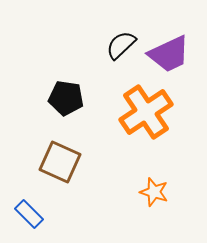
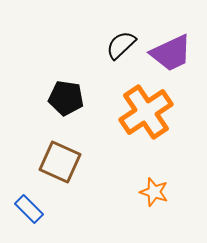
purple trapezoid: moved 2 px right, 1 px up
blue rectangle: moved 5 px up
